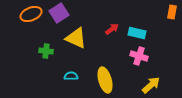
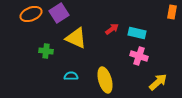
yellow arrow: moved 7 px right, 3 px up
